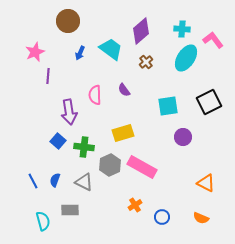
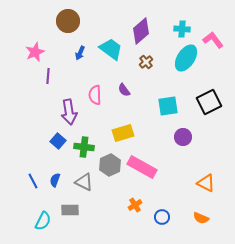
cyan semicircle: rotated 42 degrees clockwise
